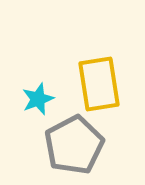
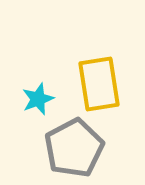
gray pentagon: moved 3 px down
